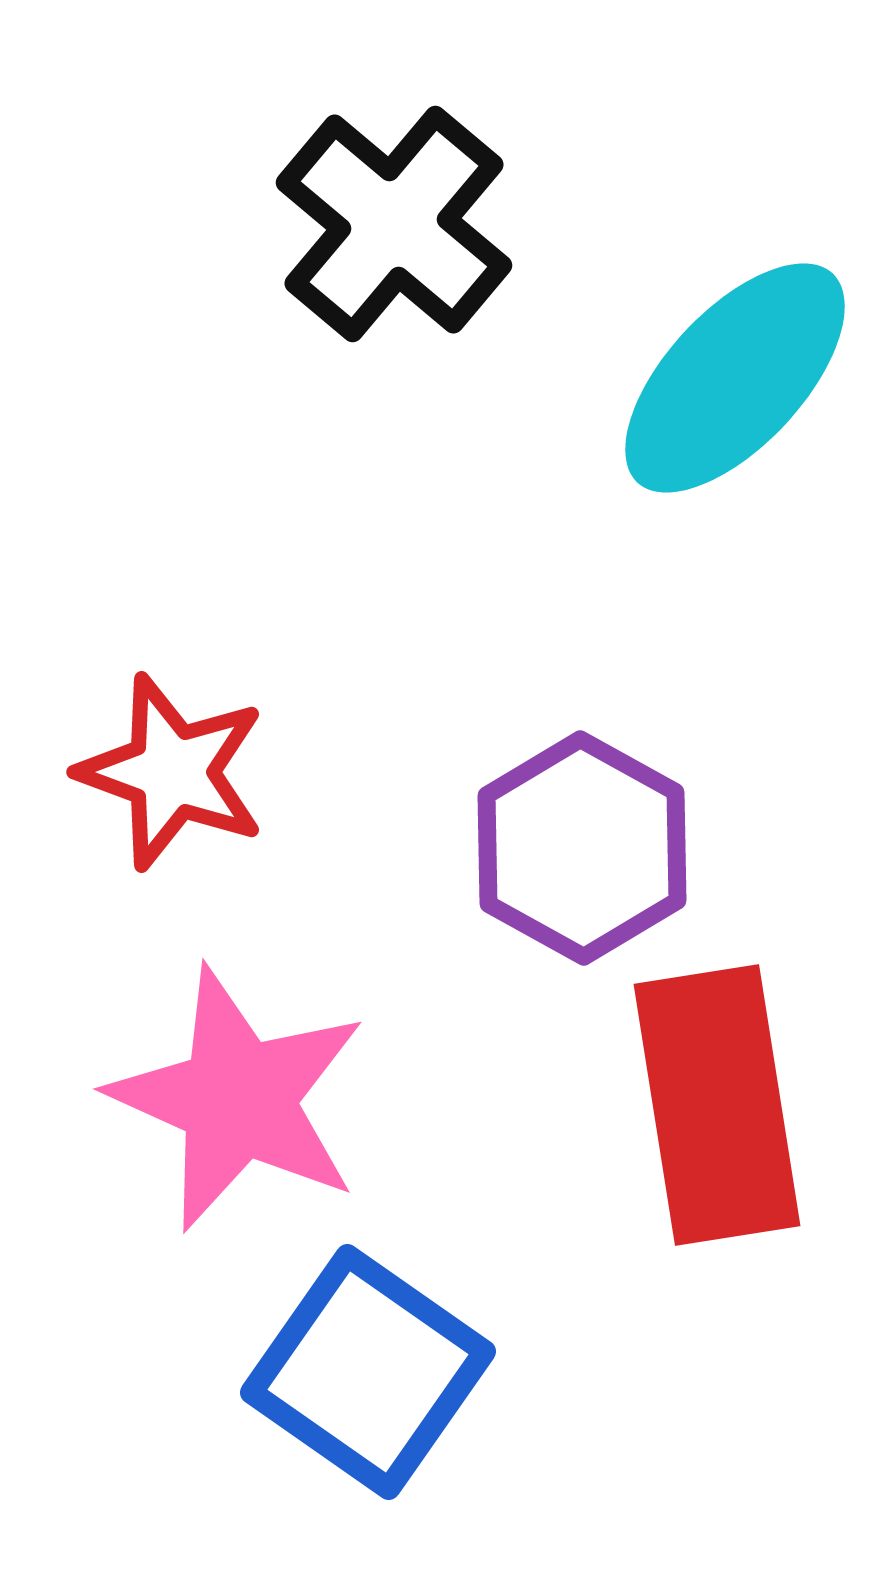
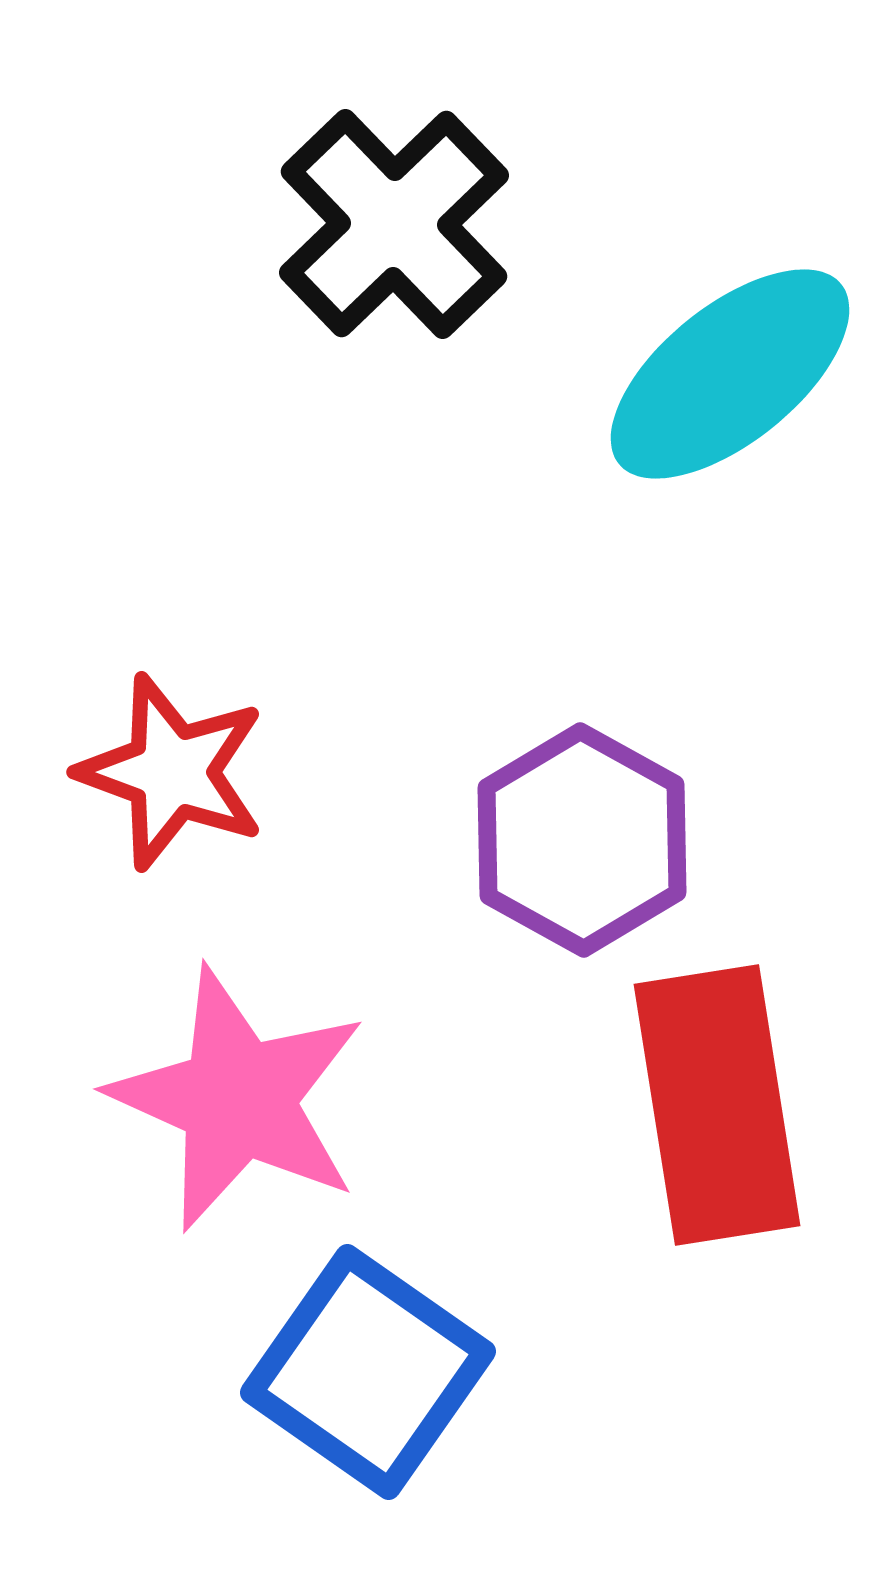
black cross: rotated 6 degrees clockwise
cyan ellipse: moved 5 px left, 4 px up; rotated 8 degrees clockwise
purple hexagon: moved 8 px up
